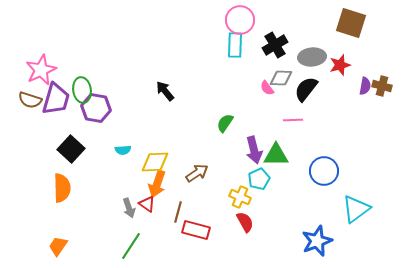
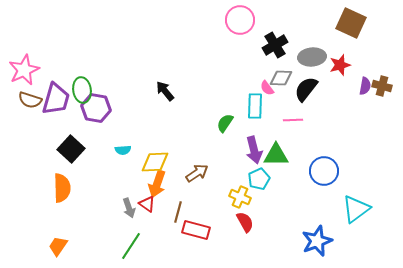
brown square: rotated 8 degrees clockwise
cyan rectangle: moved 20 px right, 61 px down
pink star: moved 17 px left
